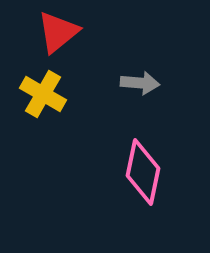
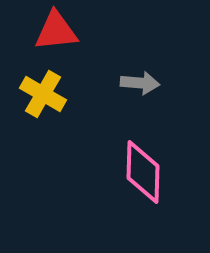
red triangle: moved 2 px left, 1 px up; rotated 33 degrees clockwise
pink diamond: rotated 10 degrees counterclockwise
